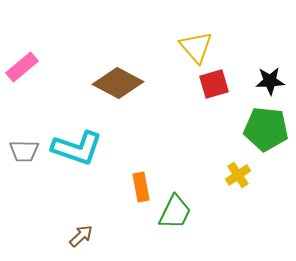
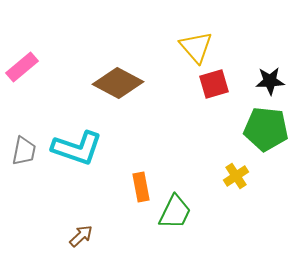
gray trapezoid: rotated 80 degrees counterclockwise
yellow cross: moved 2 px left, 1 px down
